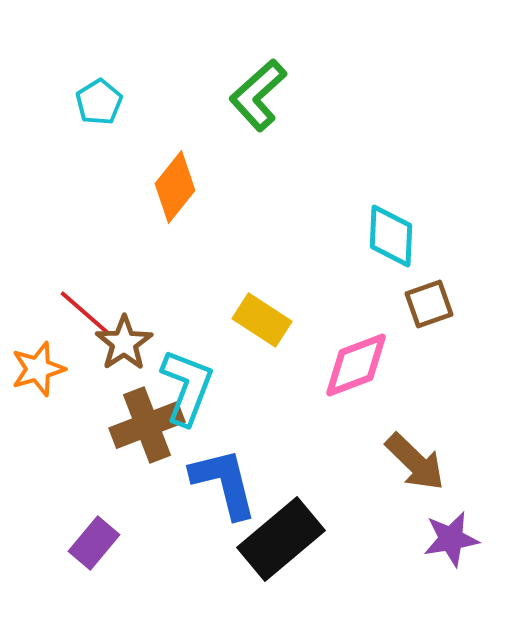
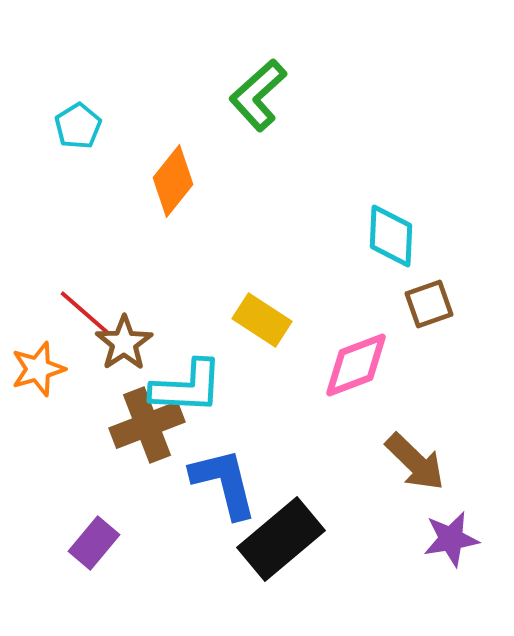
cyan pentagon: moved 21 px left, 24 px down
orange diamond: moved 2 px left, 6 px up
cyan L-shape: rotated 72 degrees clockwise
